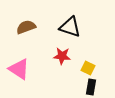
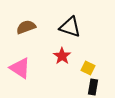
red star: rotated 30 degrees clockwise
pink triangle: moved 1 px right, 1 px up
black rectangle: moved 2 px right
